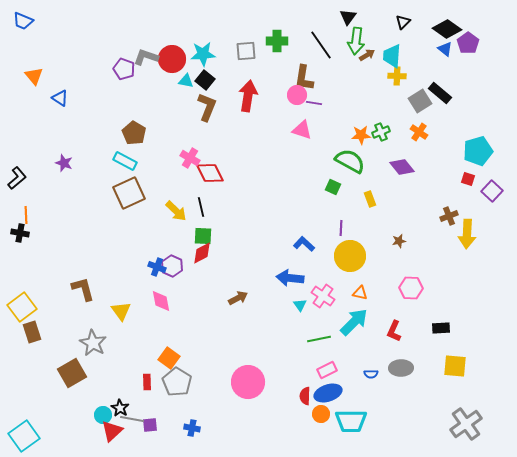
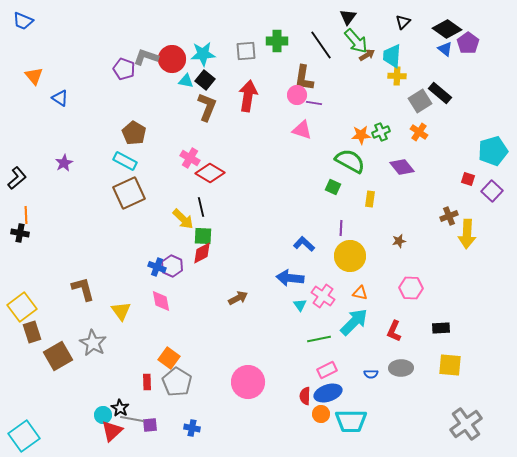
green arrow at (356, 41): rotated 48 degrees counterclockwise
cyan pentagon at (478, 151): moved 15 px right
purple star at (64, 163): rotated 24 degrees clockwise
red diamond at (210, 173): rotated 32 degrees counterclockwise
yellow rectangle at (370, 199): rotated 28 degrees clockwise
yellow arrow at (176, 211): moved 7 px right, 8 px down
yellow square at (455, 366): moved 5 px left, 1 px up
brown square at (72, 373): moved 14 px left, 17 px up
